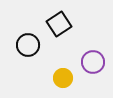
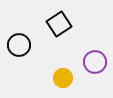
black circle: moved 9 px left
purple circle: moved 2 px right
